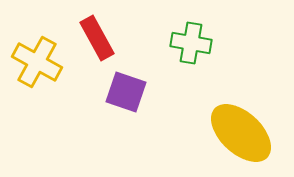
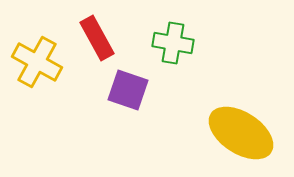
green cross: moved 18 px left
purple square: moved 2 px right, 2 px up
yellow ellipse: rotated 10 degrees counterclockwise
